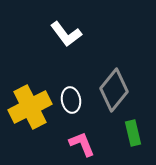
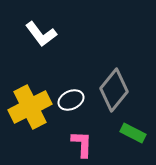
white L-shape: moved 25 px left
white ellipse: rotated 75 degrees clockwise
green rectangle: rotated 50 degrees counterclockwise
pink L-shape: rotated 24 degrees clockwise
